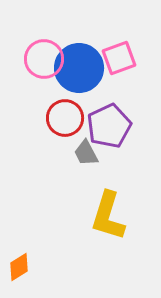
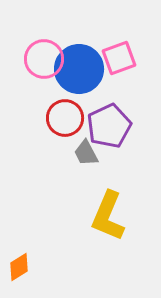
blue circle: moved 1 px down
yellow L-shape: rotated 6 degrees clockwise
